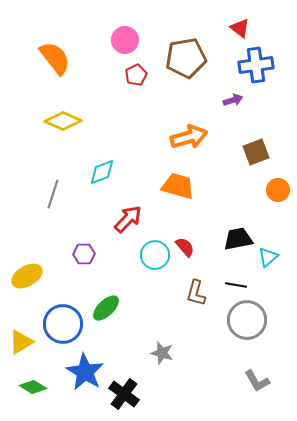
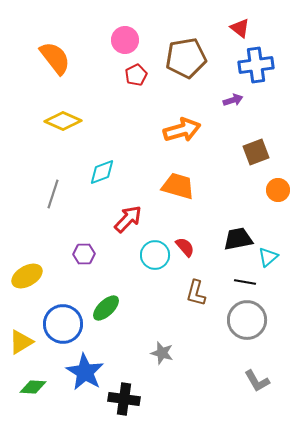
orange arrow: moved 7 px left, 7 px up
black line: moved 9 px right, 3 px up
green diamond: rotated 28 degrees counterclockwise
black cross: moved 5 px down; rotated 28 degrees counterclockwise
